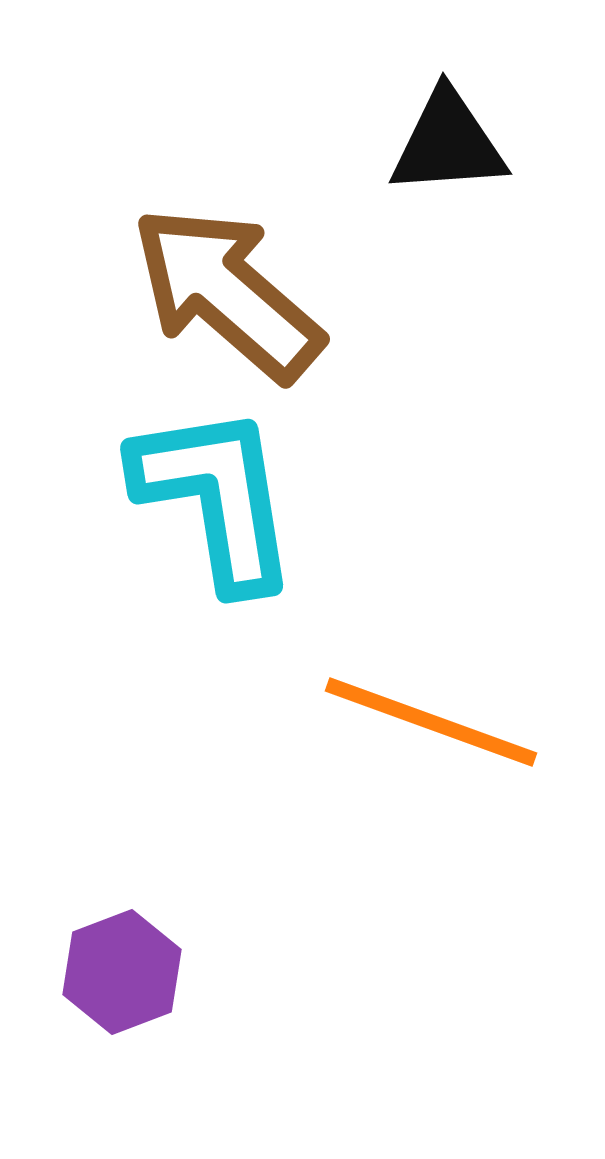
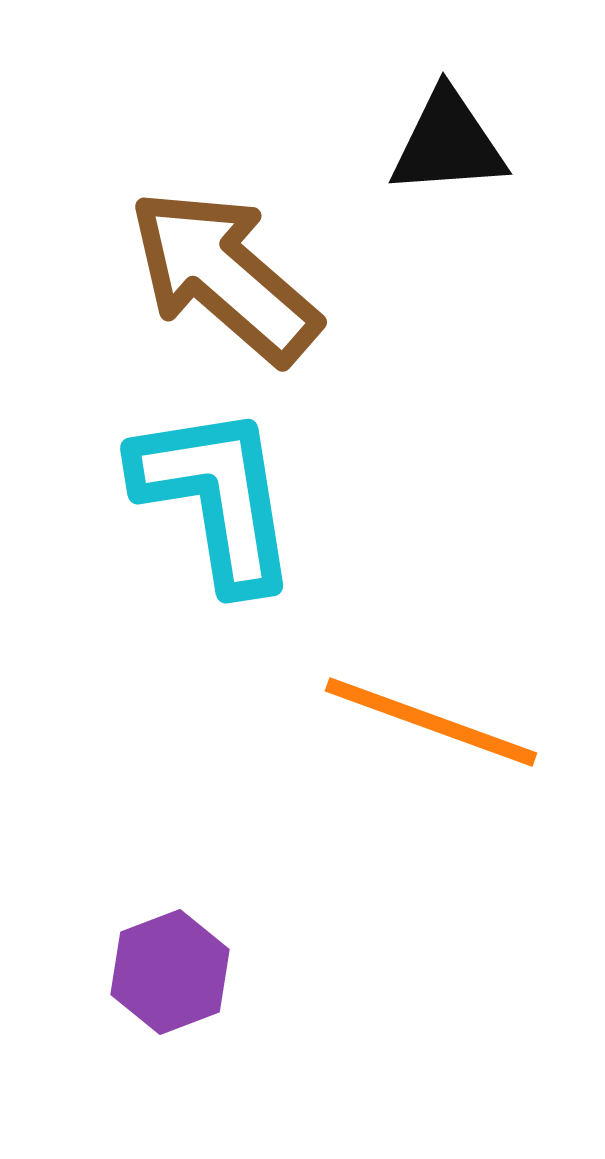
brown arrow: moved 3 px left, 17 px up
purple hexagon: moved 48 px right
